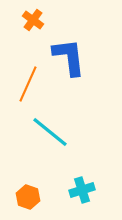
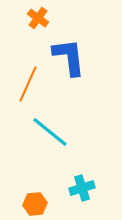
orange cross: moved 5 px right, 2 px up
cyan cross: moved 2 px up
orange hexagon: moved 7 px right, 7 px down; rotated 25 degrees counterclockwise
